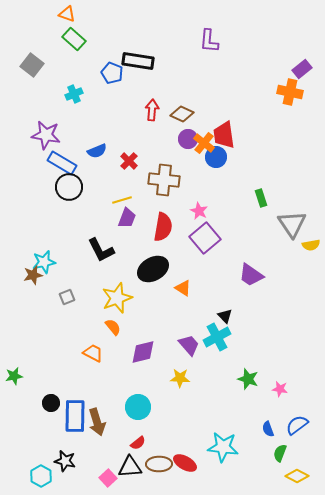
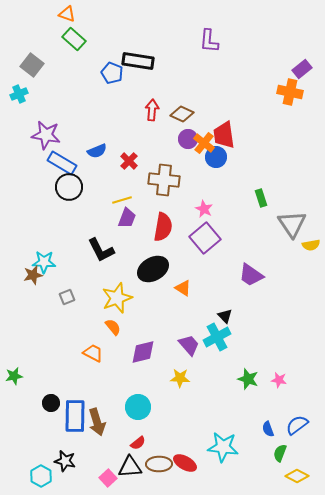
cyan cross at (74, 94): moved 55 px left
pink star at (199, 211): moved 5 px right, 2 px up
cyan star at (44, 262): rotated 15 degrees clockwise
pink star at (280, 389): moved 1 px left, 9 px up
